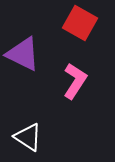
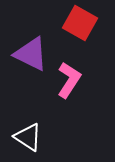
purple triangle: moved 8 px right
pink L-shape: moved 6 px left, 1 px up
